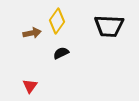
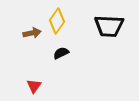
red triangle: moved 4 px right
